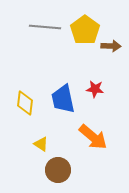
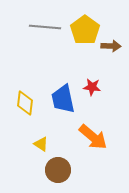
red star: moved 3 px left, 2 px up
